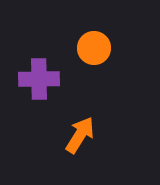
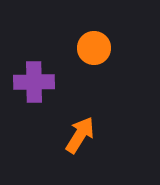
purple cross: moved 5 px left, 3 px down
